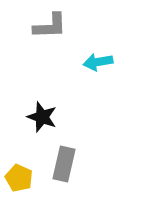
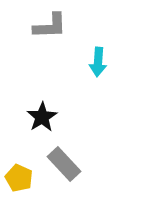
cyan arrow: rotated 76 degrees counterclockwise
black star: rotated 20 degrees clockwise
gray rectangle: rotated 56 degrees counterclockwise
